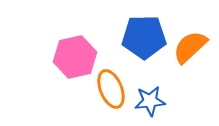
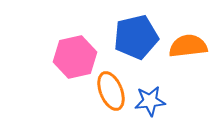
blue pentagon: moved 8 px left; rotated 12 degrees counterclockwise
orange semicircle: moved 2 px left, 1 px up; rotated 36 degrees clockwise
orange ellipse: moved 2 px down
